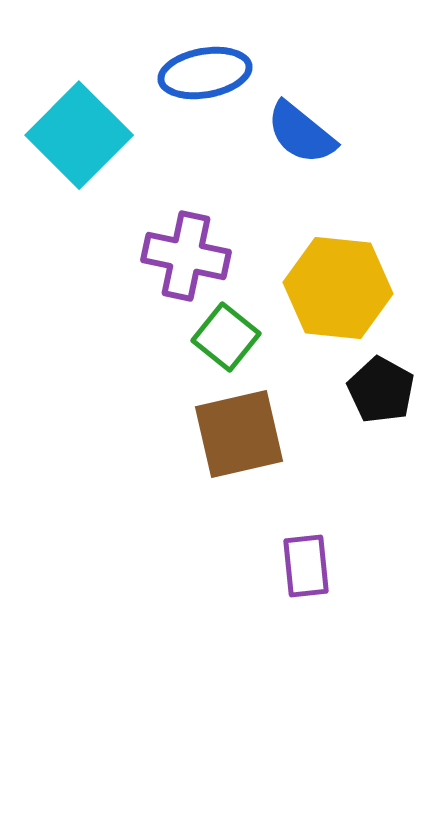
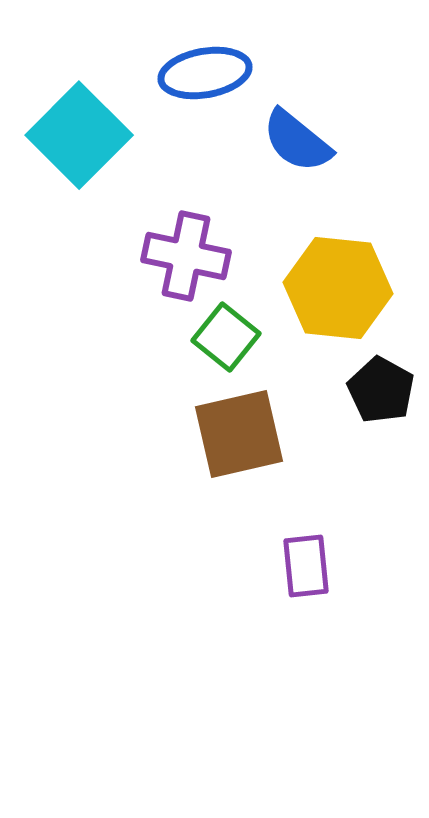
blue semicircle: moved 4 px left, 8 px down
